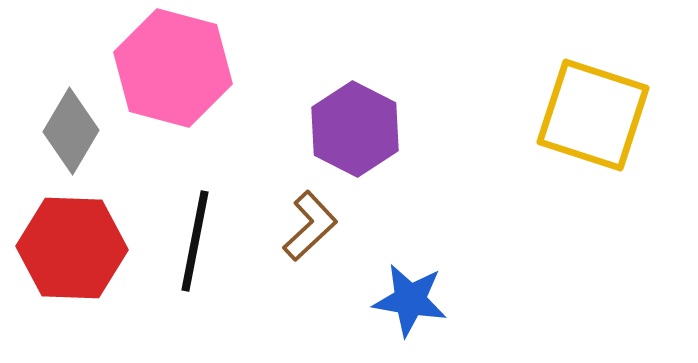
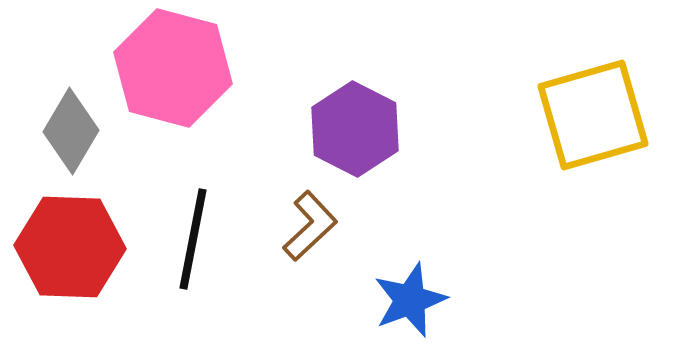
yellow square: rotated 34 degrees counterclockwise
black line: moved 2 px left, 2 px up
red hexagon: moved 2 px left, 1 px up
blue star: rotated 30 degrees counterclockwise
